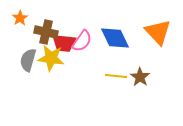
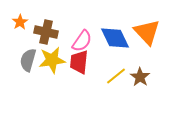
orange star: moved 4 px down
orange triangle: moved 11 px left
red trapezoid: moved 15 px right, 19 px down; rotated 90 degrees clockwise
yellow star: moved 1 px right, 2 px down; rotated 16 degrees counterclockwise
yellow line: rotated 45 degrees counterclockwise
